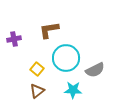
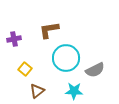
yellow square: moved 12 px left
cyan star: moved 1 px right, 1 px down
